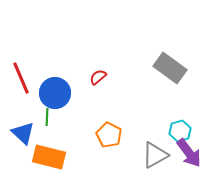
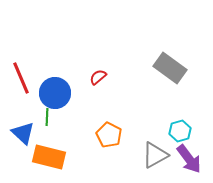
purple arrow: moved 6 px down
